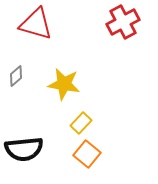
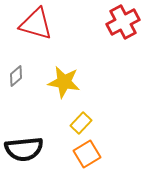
yellow star: moved 2 px up
orange square: rotated 20 degrees clockwise
